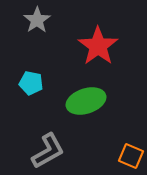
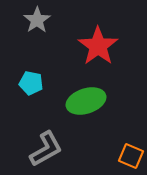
gray L-shape: moved 2 px left, 2 px up
